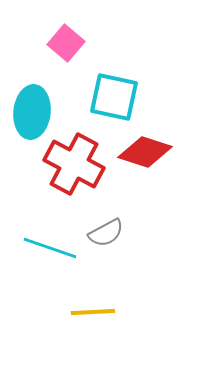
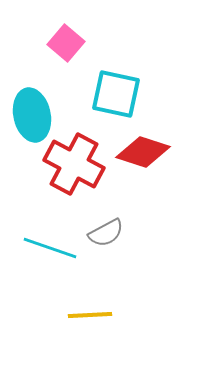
cyan square: moved 2 px right, 3 px up
cyan ellipse: moved 3 px down; rotated 18 degrees counterclockwise
red diamond: moved 2 px left
yellow line: moved 3 px left, 3 px down
